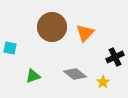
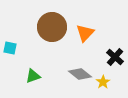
black cross: rotated 24 degrees counterclockwise
gray diamond: moved 5 px right
